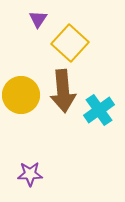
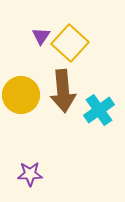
purple triangle: moved 3 px right, 17 px down
